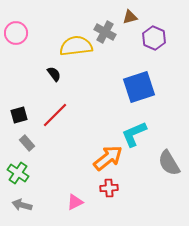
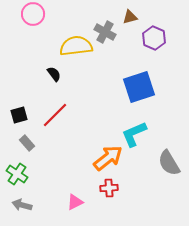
pink circle: moved 17 px right, 19 px up
green cross: moved 1 px left, 1 px down
